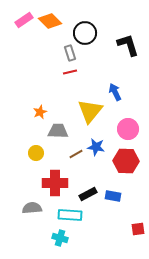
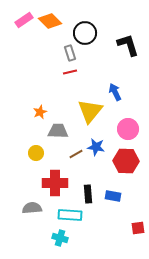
black rectangle: rotated 66 degrees counterclockwise
red square: moved 1 px up
